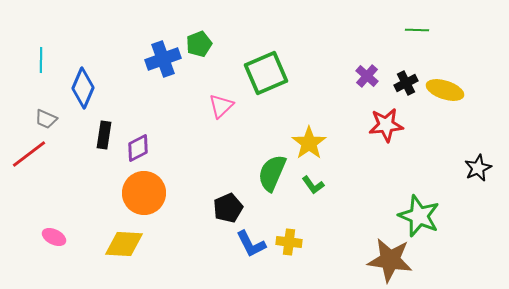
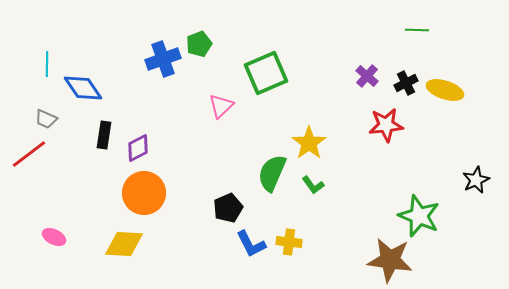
cyan line: moved 6 px right, 4 px down
blue diamond: rotated 57 degrees counterclockwise
black star: moved 2 px left, 12 px down
